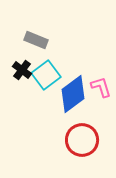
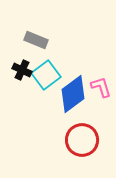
black cross: rotated 12 degrees counterclockwise
